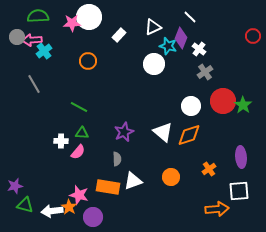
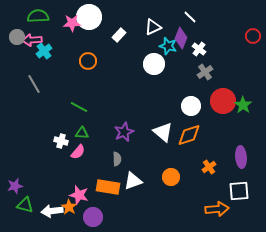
white cross at (61, 141): rotated 16 degrees clockwise
orange cross at (209, 169): moved 2 px up
